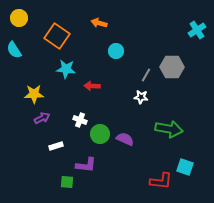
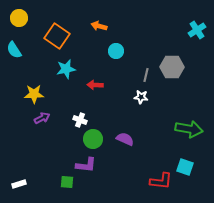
orange arrow: moved 3 px down
cyan star: rotated 18 degrees counterclockwise
gray line: rotated 16 degrees counterclockwise
red arrow: moved 3 px right, 1 px up
green arrow: moved 20 px right
green circle: moved 7 px left, 5 px down
white rectangle: moved 37 px left, 38 px down
